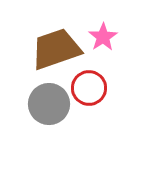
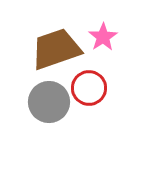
gray circle: moved 2 px up
